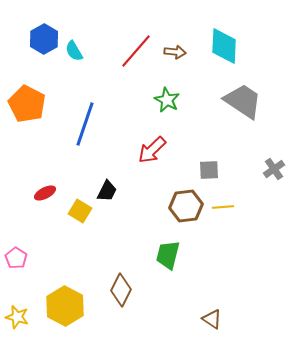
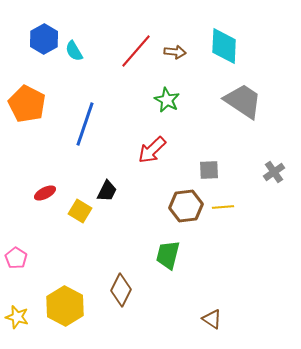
gray cross: moved 3 px down
